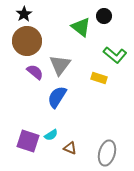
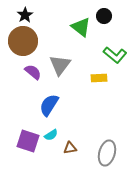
black star: moved 1 px right, 1 px down
brown circle: moved 4 px left
purple semicircle: moved 2 px left
yellow rectangle: rotated 21 degrees counterclockwise
blue semicircle: moved 8 px left, 8 px down
brown triangle: rotated 32 degrees counterclockwise
